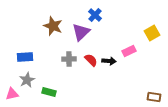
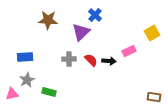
brown star: moved 5 px left, 6 px up; rotated 18 degrees counterclockwise
